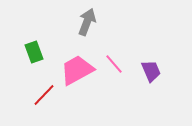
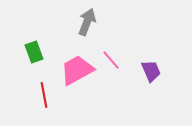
pink line: moved 3 px left, 4 px up
red line: rotated 55 degrees counterclockwise
